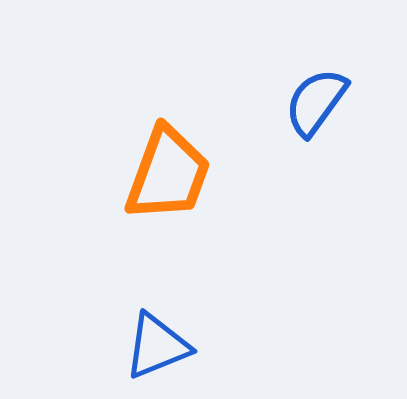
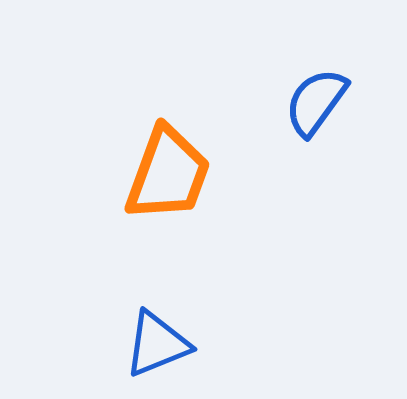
blue triangle: moved 2 px up
